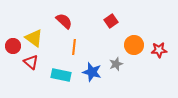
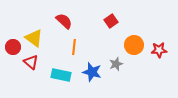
red circle: moved 1 px down
